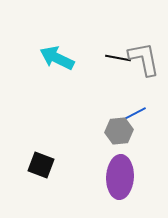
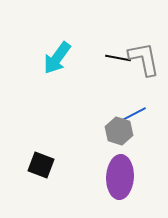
cyan arrow: rotated 80 degrees counterclockwise
gray hexagon: rotated 24 degrees clockwise
